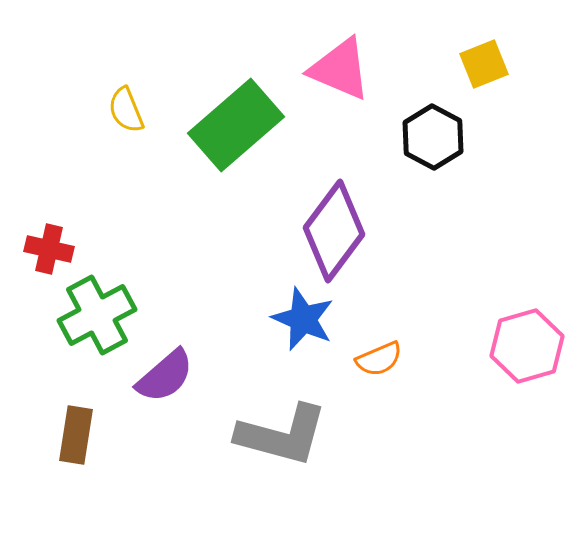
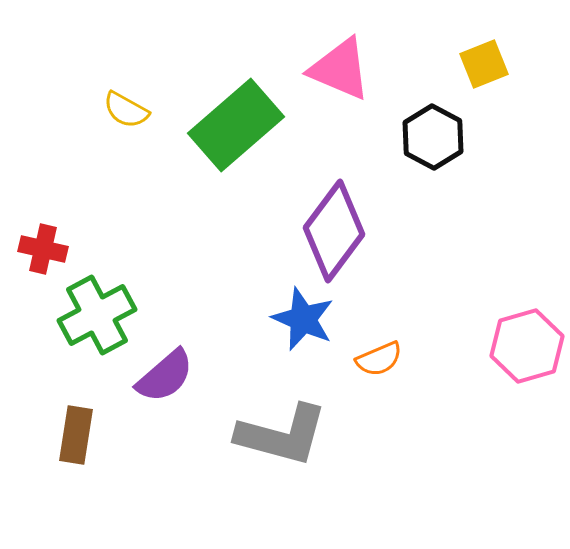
yellow semicircle: rotated 39 degrees counterclockwise
red cross: moved 6 px left
